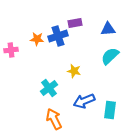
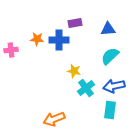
blue cross: moved 1 px right, 4 px down; rotated 18 degrees clockwise
cyan cross: moved 37 px right
blue arrow: moved 30 px right, 15 px up; rotated 10 degrees clockwise
orange arrow: rotated 85 degrees counterclockwise
